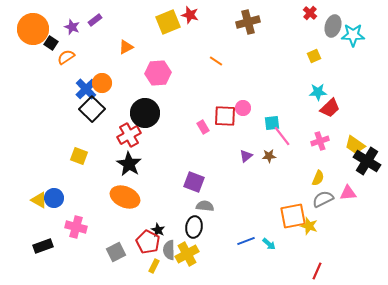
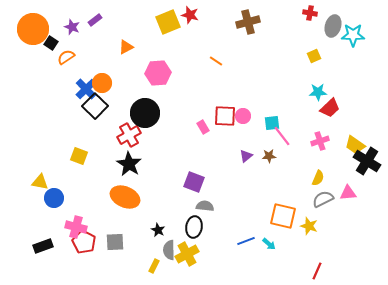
red cross at (310, 13): rotated 32 degrees counterclockwise
pink circle at (243, 108): moved 8 px down
black square at (92, 109): moved 3 px right, 3 px up
yellow triangle at (39, 200): moved 1 px right, 18 px up; rotated 18 degrees counterclockwise
orange square at (293, 216): moved 10 px left; rotated 24 degrees clockwise
red pentagon at (148, 242): moved 64 px left
gray square at (116, 252): moved 1 px left, 10 px up; rotated 24 degrees clockwise
